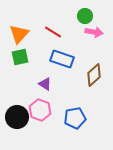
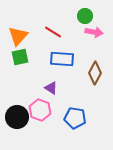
orange triangle: moved 1 px left, 2 px down
blue rectangle: rotated 15 degrees counterclockwise
brown diamond: moved 1 px right, 2 px up; rotated 20 degrees counterclockwise
purple triangle: moved 6 px right, 4 px down
blue pentagon: rotated 20 degrees clockwise
